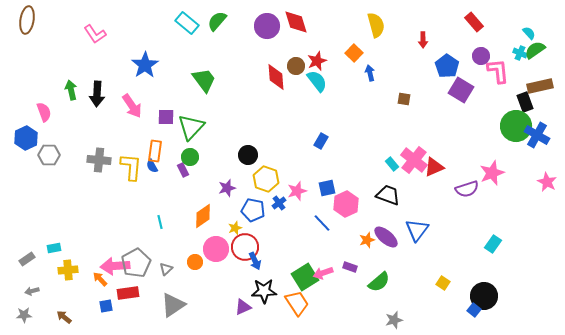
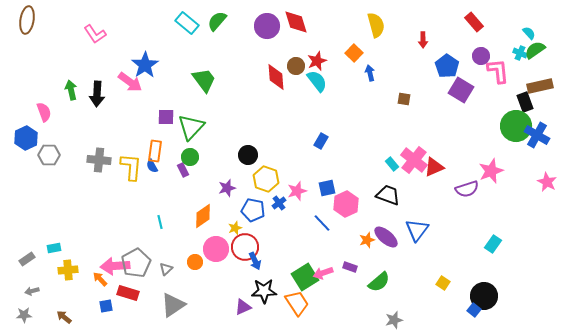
pink arrow at (132, 106): moved 2 px left, 24 px up; rotated 20 degrees counterclockwise
pink star at (492, 173): moved 1 px left, 2 px up
red rectangle at (128, 293): rotated 25 degrees clockwise
